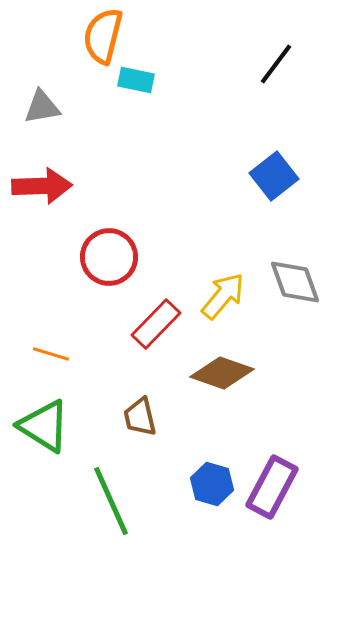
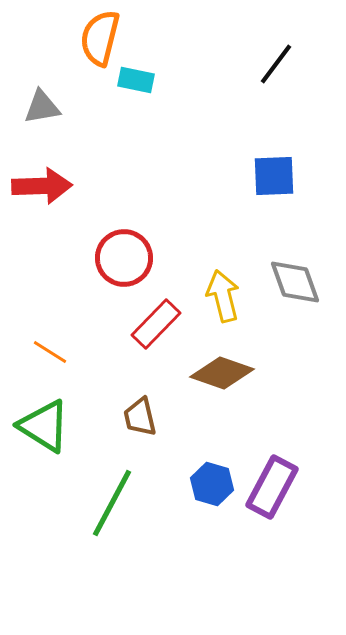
orange semicircle: moved 3 px left, 2 px down
blue square: rotated 36 degrees clockwise
red circle: moved 15 px right, 1 px down
yellow arrow: rotated 54 degrees counterclockwise
orange line: moved 1 px left, 2 px up; rotated 15 degrees clockwise
green line: moved 1 px right, 2 px down; rotated 52 degrees clockwise
